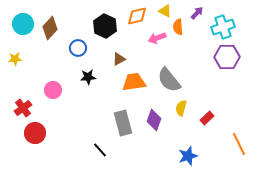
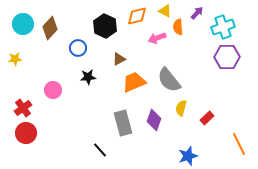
orange trapezoid: rotated 15 degrees counterclockwise
red circle: moved 9 px left
